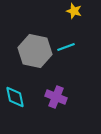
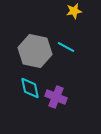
yellow star: rotated 28 degrees counterclockwise
cyan line: rotated 48 degrees clockwise
cyan diamond: moved 15 px right, 9 px up
